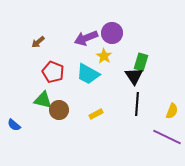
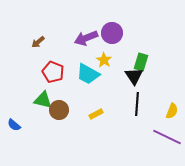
yellow star: moved 4 px down
